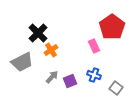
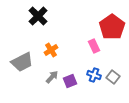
black cross: moved 17 px up
gray square: moved 3 px left, 11 px up
